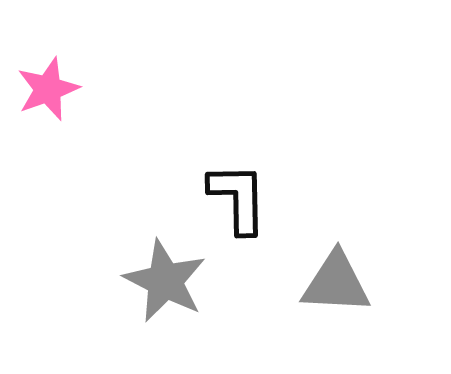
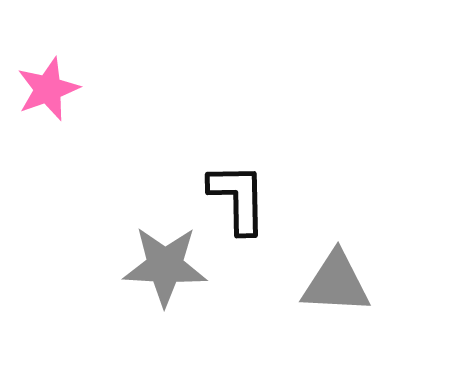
gray star: moved 15 px up; rotated 24 degrees counterclockwise
